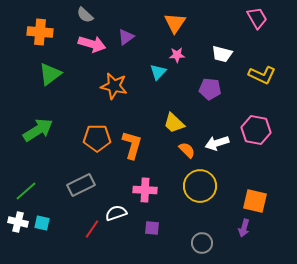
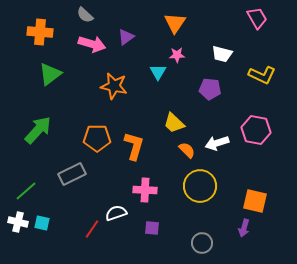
cyan triangle: rotated 12 degrees counterclockwise
green arrow: rotated 16 degrees counterclockwise
orange L-shape: moved 2 px right, 1 px down
gray rectangle: moved 9 px left, 11 px up
